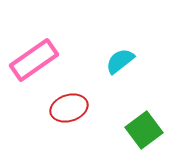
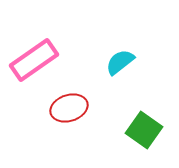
cyan semicircle: moved 1 px down
green square: rotated 18 degrees counterclockwise
